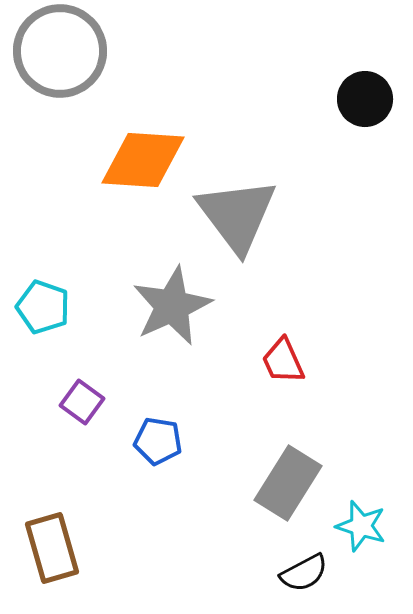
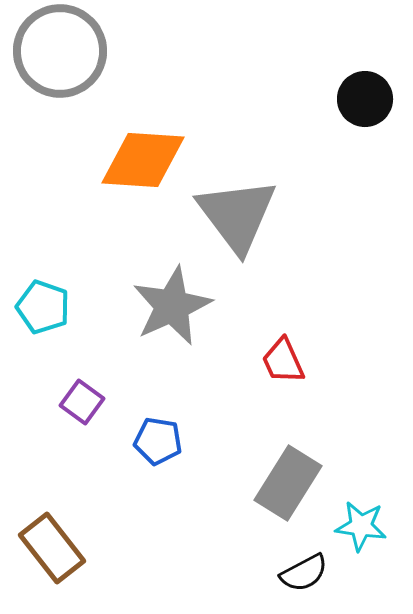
cyan star: rotated 9 degrees counterclockwise
brown rectangle: rotated 22 degrees counterclockwise
